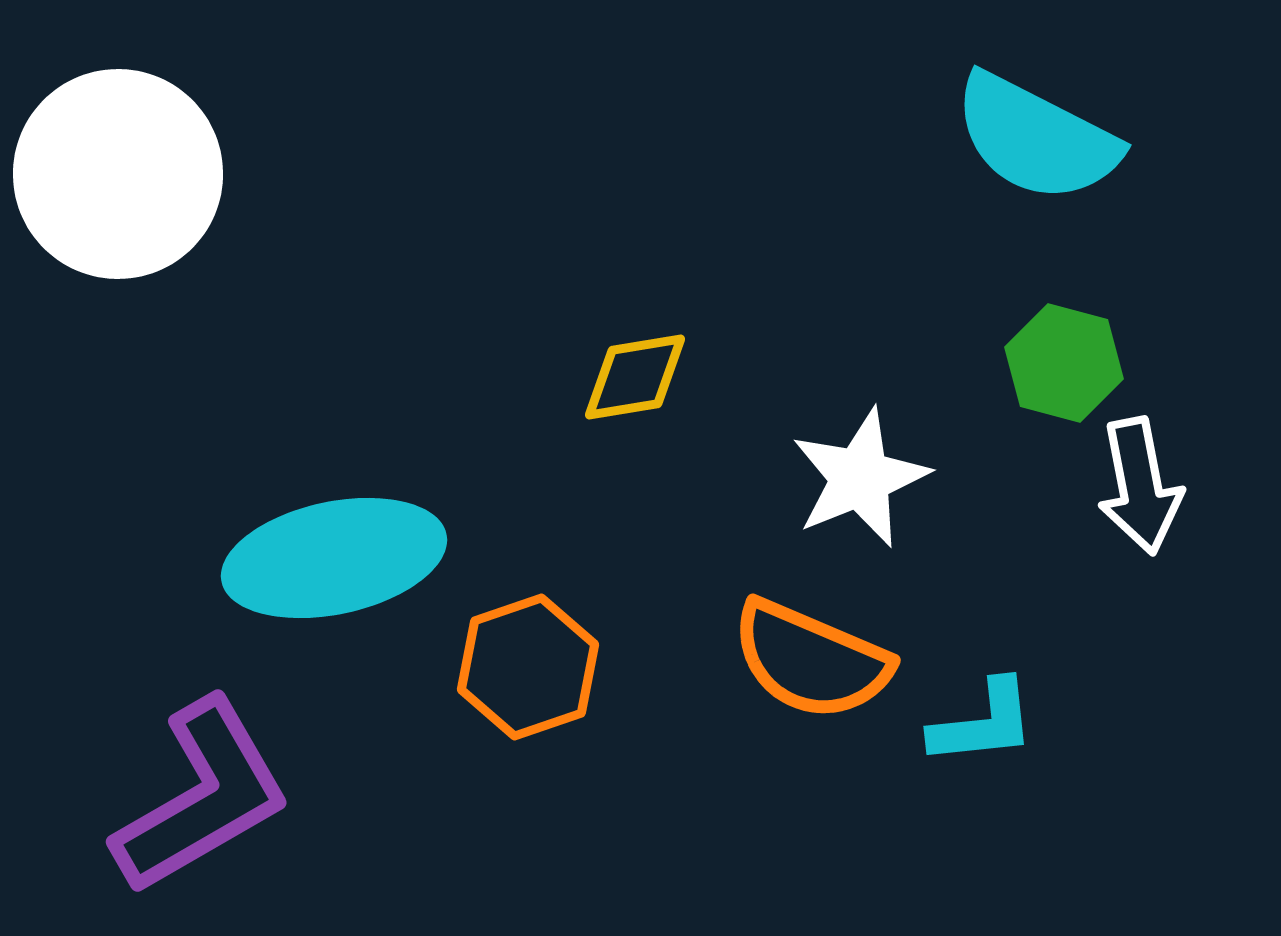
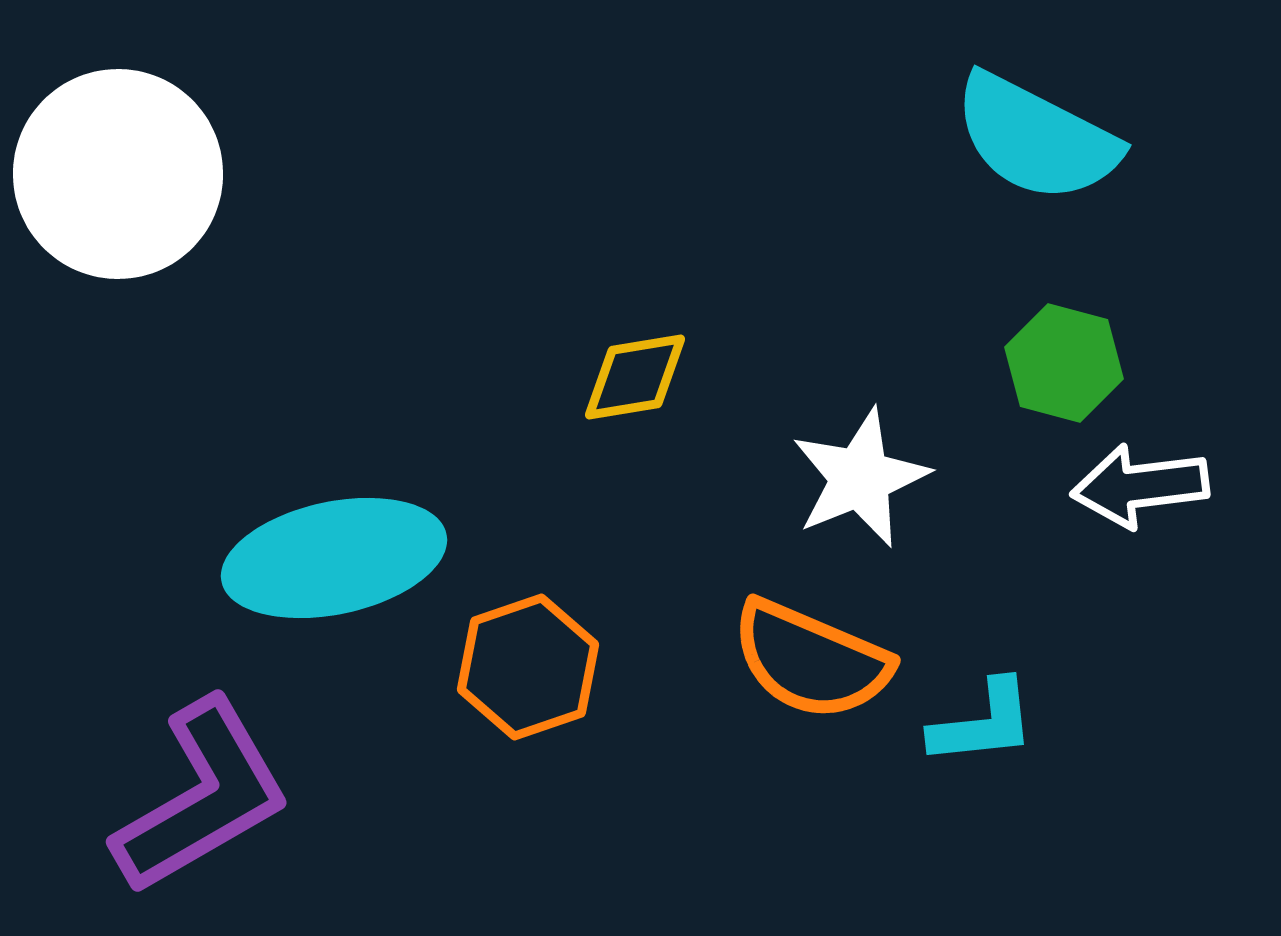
white arrow: rotated 94 degrees clockwise
